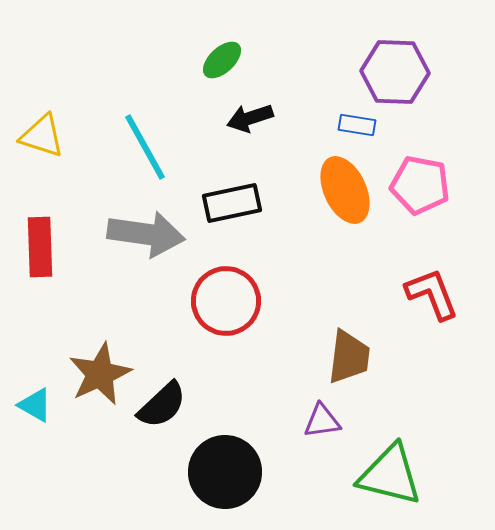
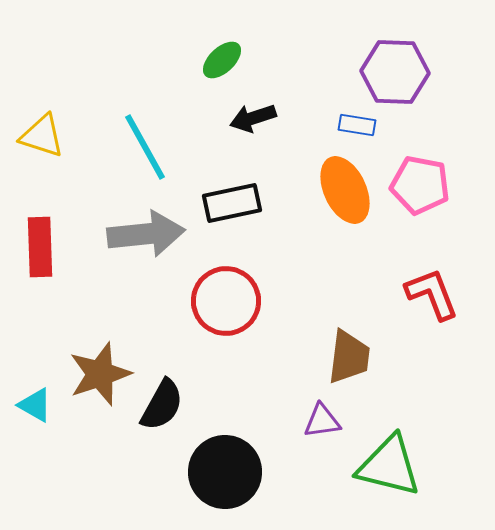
black arrow: moved 3 px right
gray arrow: rotated 14 degrees counterclockwise
brown star: rotated 6 degrees clockwise
black semicircle: rotated 18 degrees counterclockwise
green triangle: moved 1 px left, 9 px up
